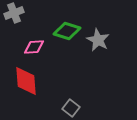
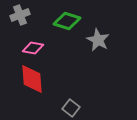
gray cross: moved 6 px right, 2 px down
green diamond: moved 10 px up
pink diamond: moved 1 px left, 1 px down; rotated 15 degrees clockwise
red diamond: moved 6 px right, 2 px up
